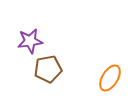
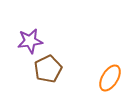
brown pentagon: rotated 16 degrees counterclockwise
